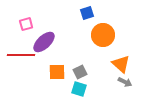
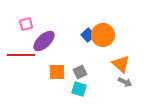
blue square: moved 1 px right, 22 px down; rotated 24 degrees counterclockwise
purple ellipse: moved 1 px up
